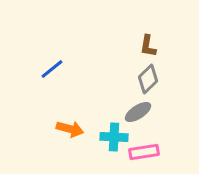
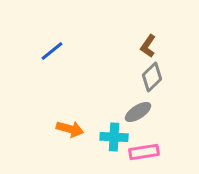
brown L-shape: rotated 25 degrees clockwise
blue line: moved 18 px up
gray diamond: moved 4 px right, 2 px up
